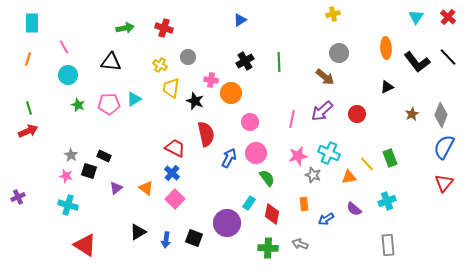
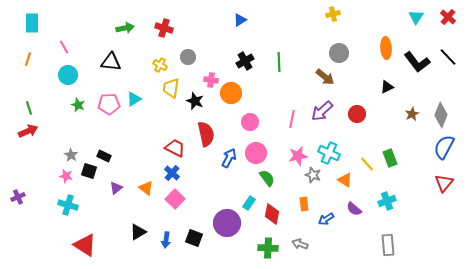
orange triangle at (349, 177): moved 4 px left, 3 px down; rotated 42 degrees clockwise
